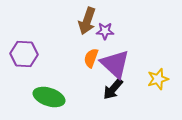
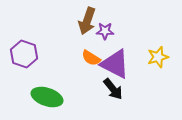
purple hexagon: rotated 16 degrees clockwise
orange semicircle: rotated 78 degrees counterclockwise
purple triangle: rotated 16 degrees counterclockwise
yellow star: moved 22 px up
black arrow: rotated 80 degrees counterclockwise
green ellipse: moved 2 px left
